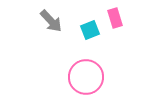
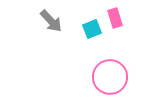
cyan square: moved 2 px right, 1 px up
pink circle: moved 24 px right
